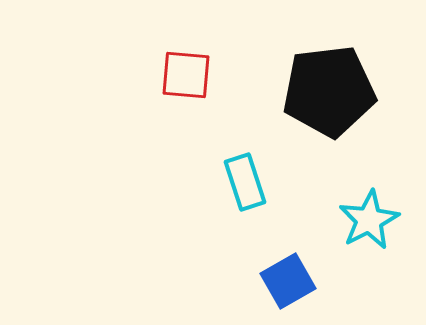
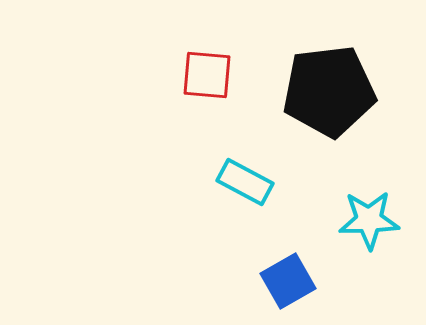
red square: moved 21 px right
cyan rectangle: rotated 44 degrees counterclockwise
cyan star: rotated 26 degrees clockwise
